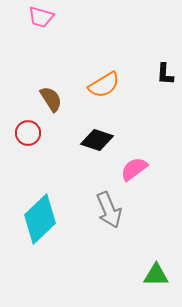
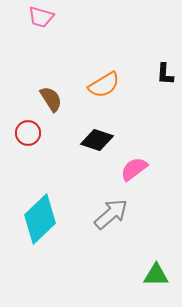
gray arrow: moved 2 px right, 4 px down; rotated 108 degrees counterclockwise
